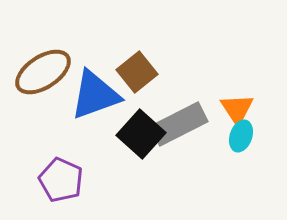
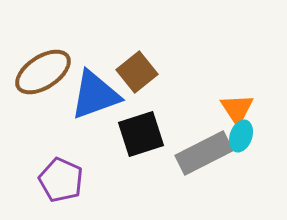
gray rectangle: moved 25 px right, 29 px down
black square: rotated 30 degrees clockwise
